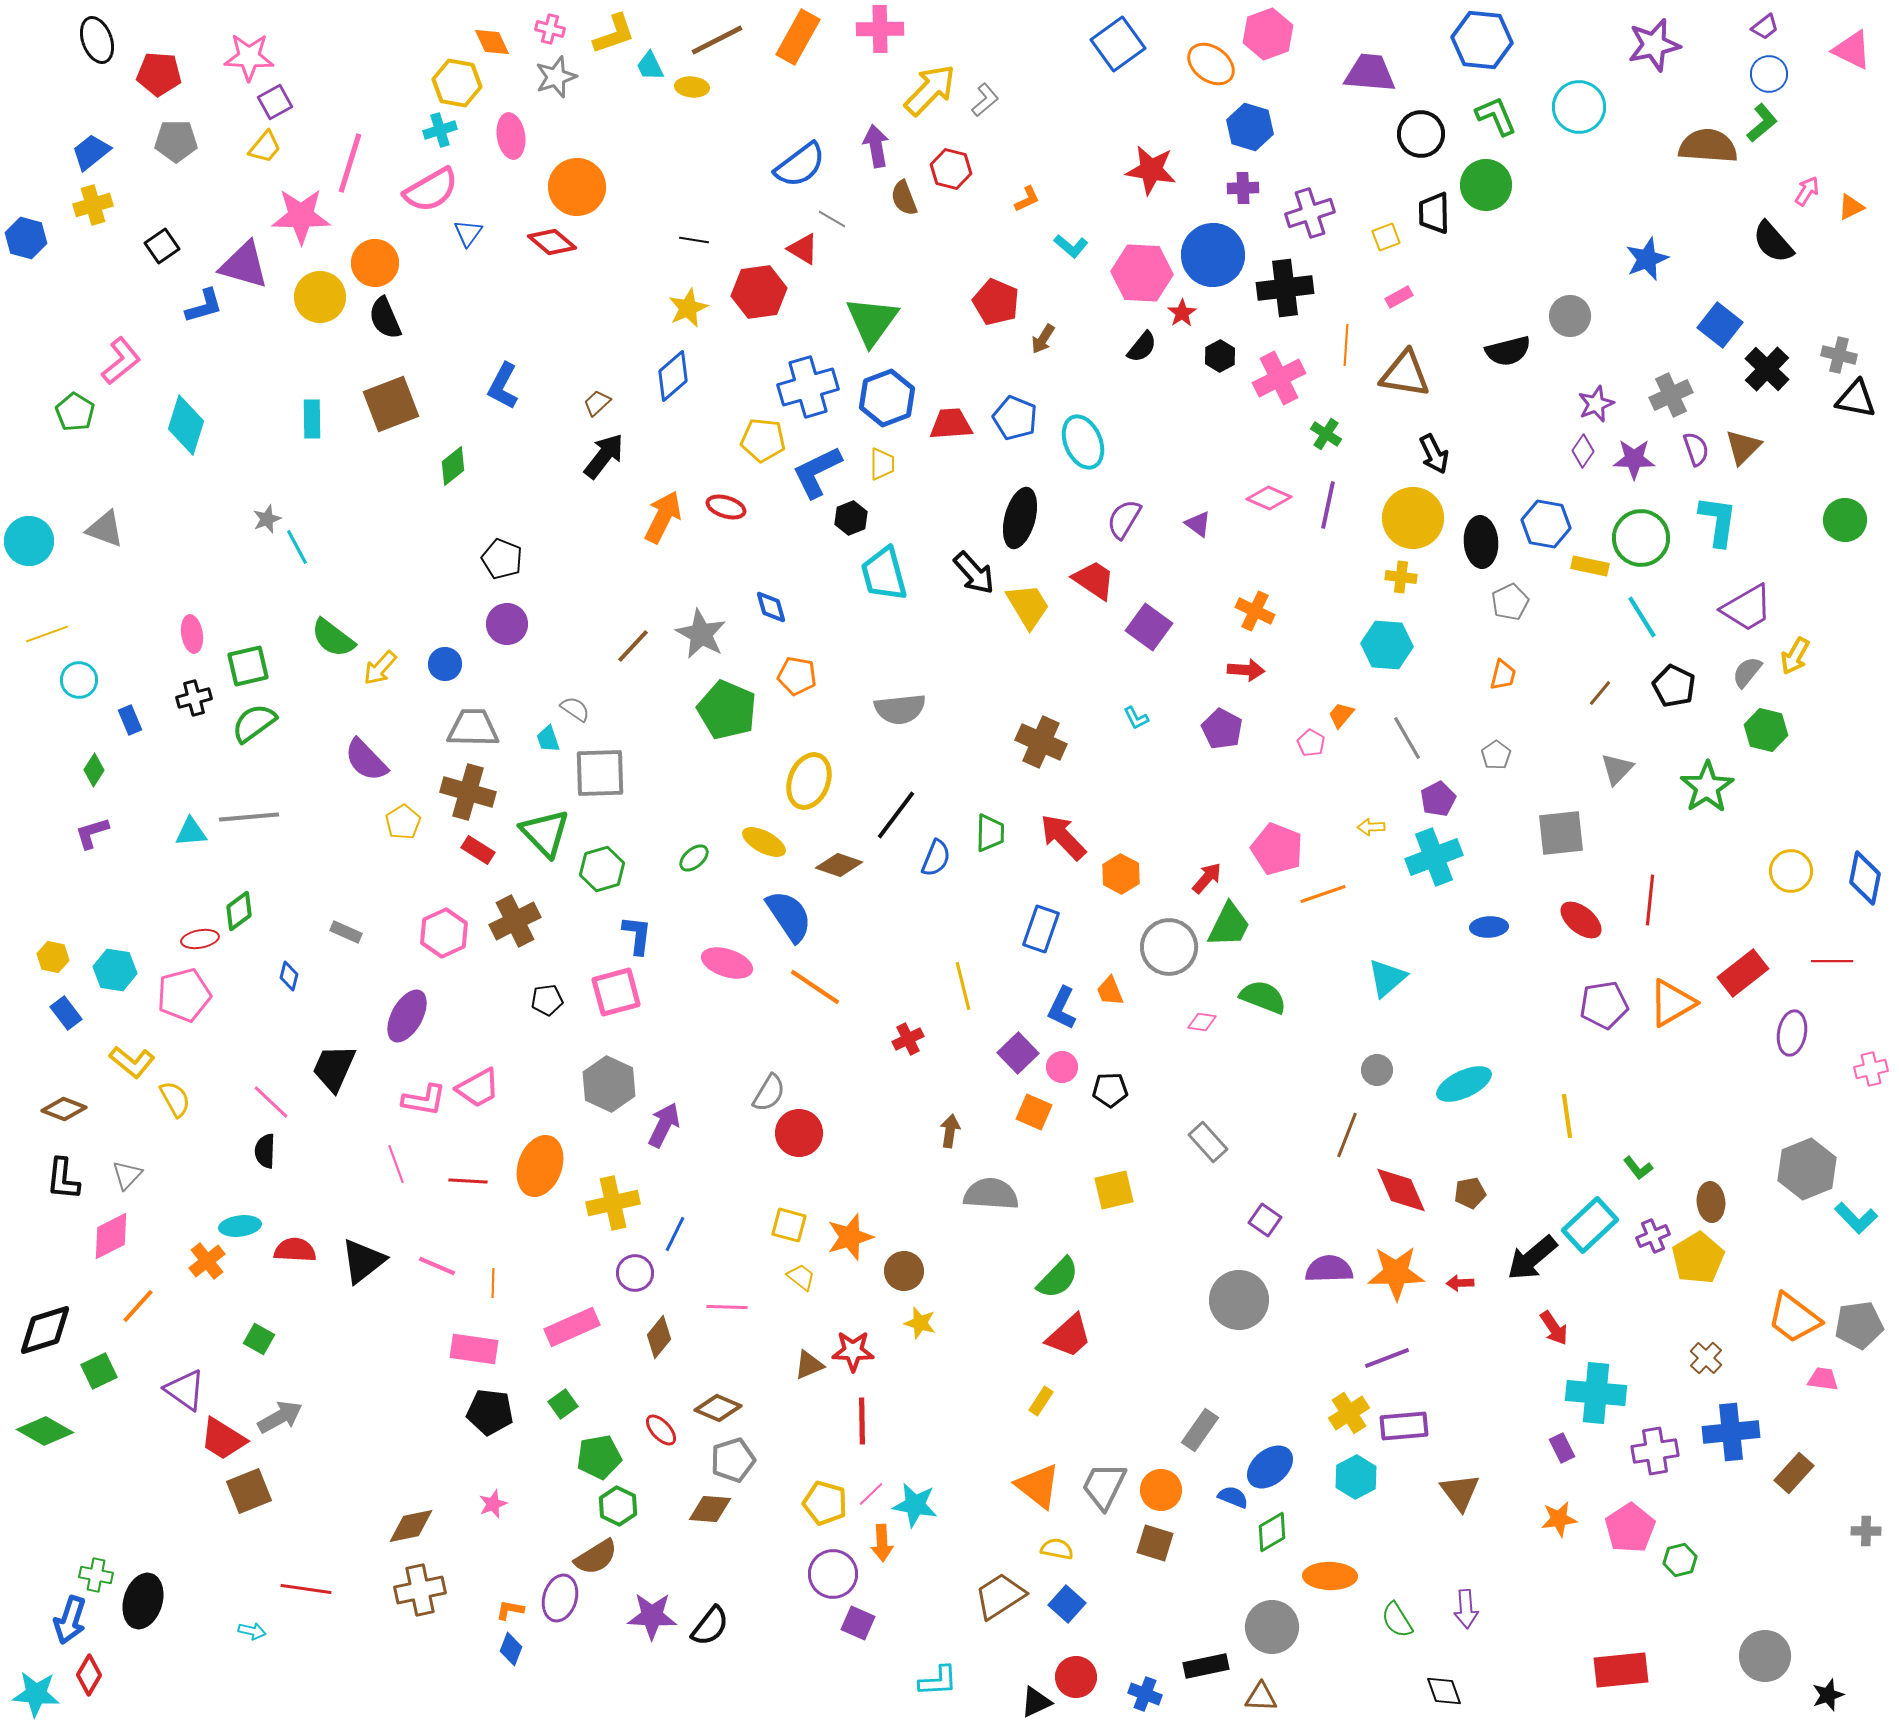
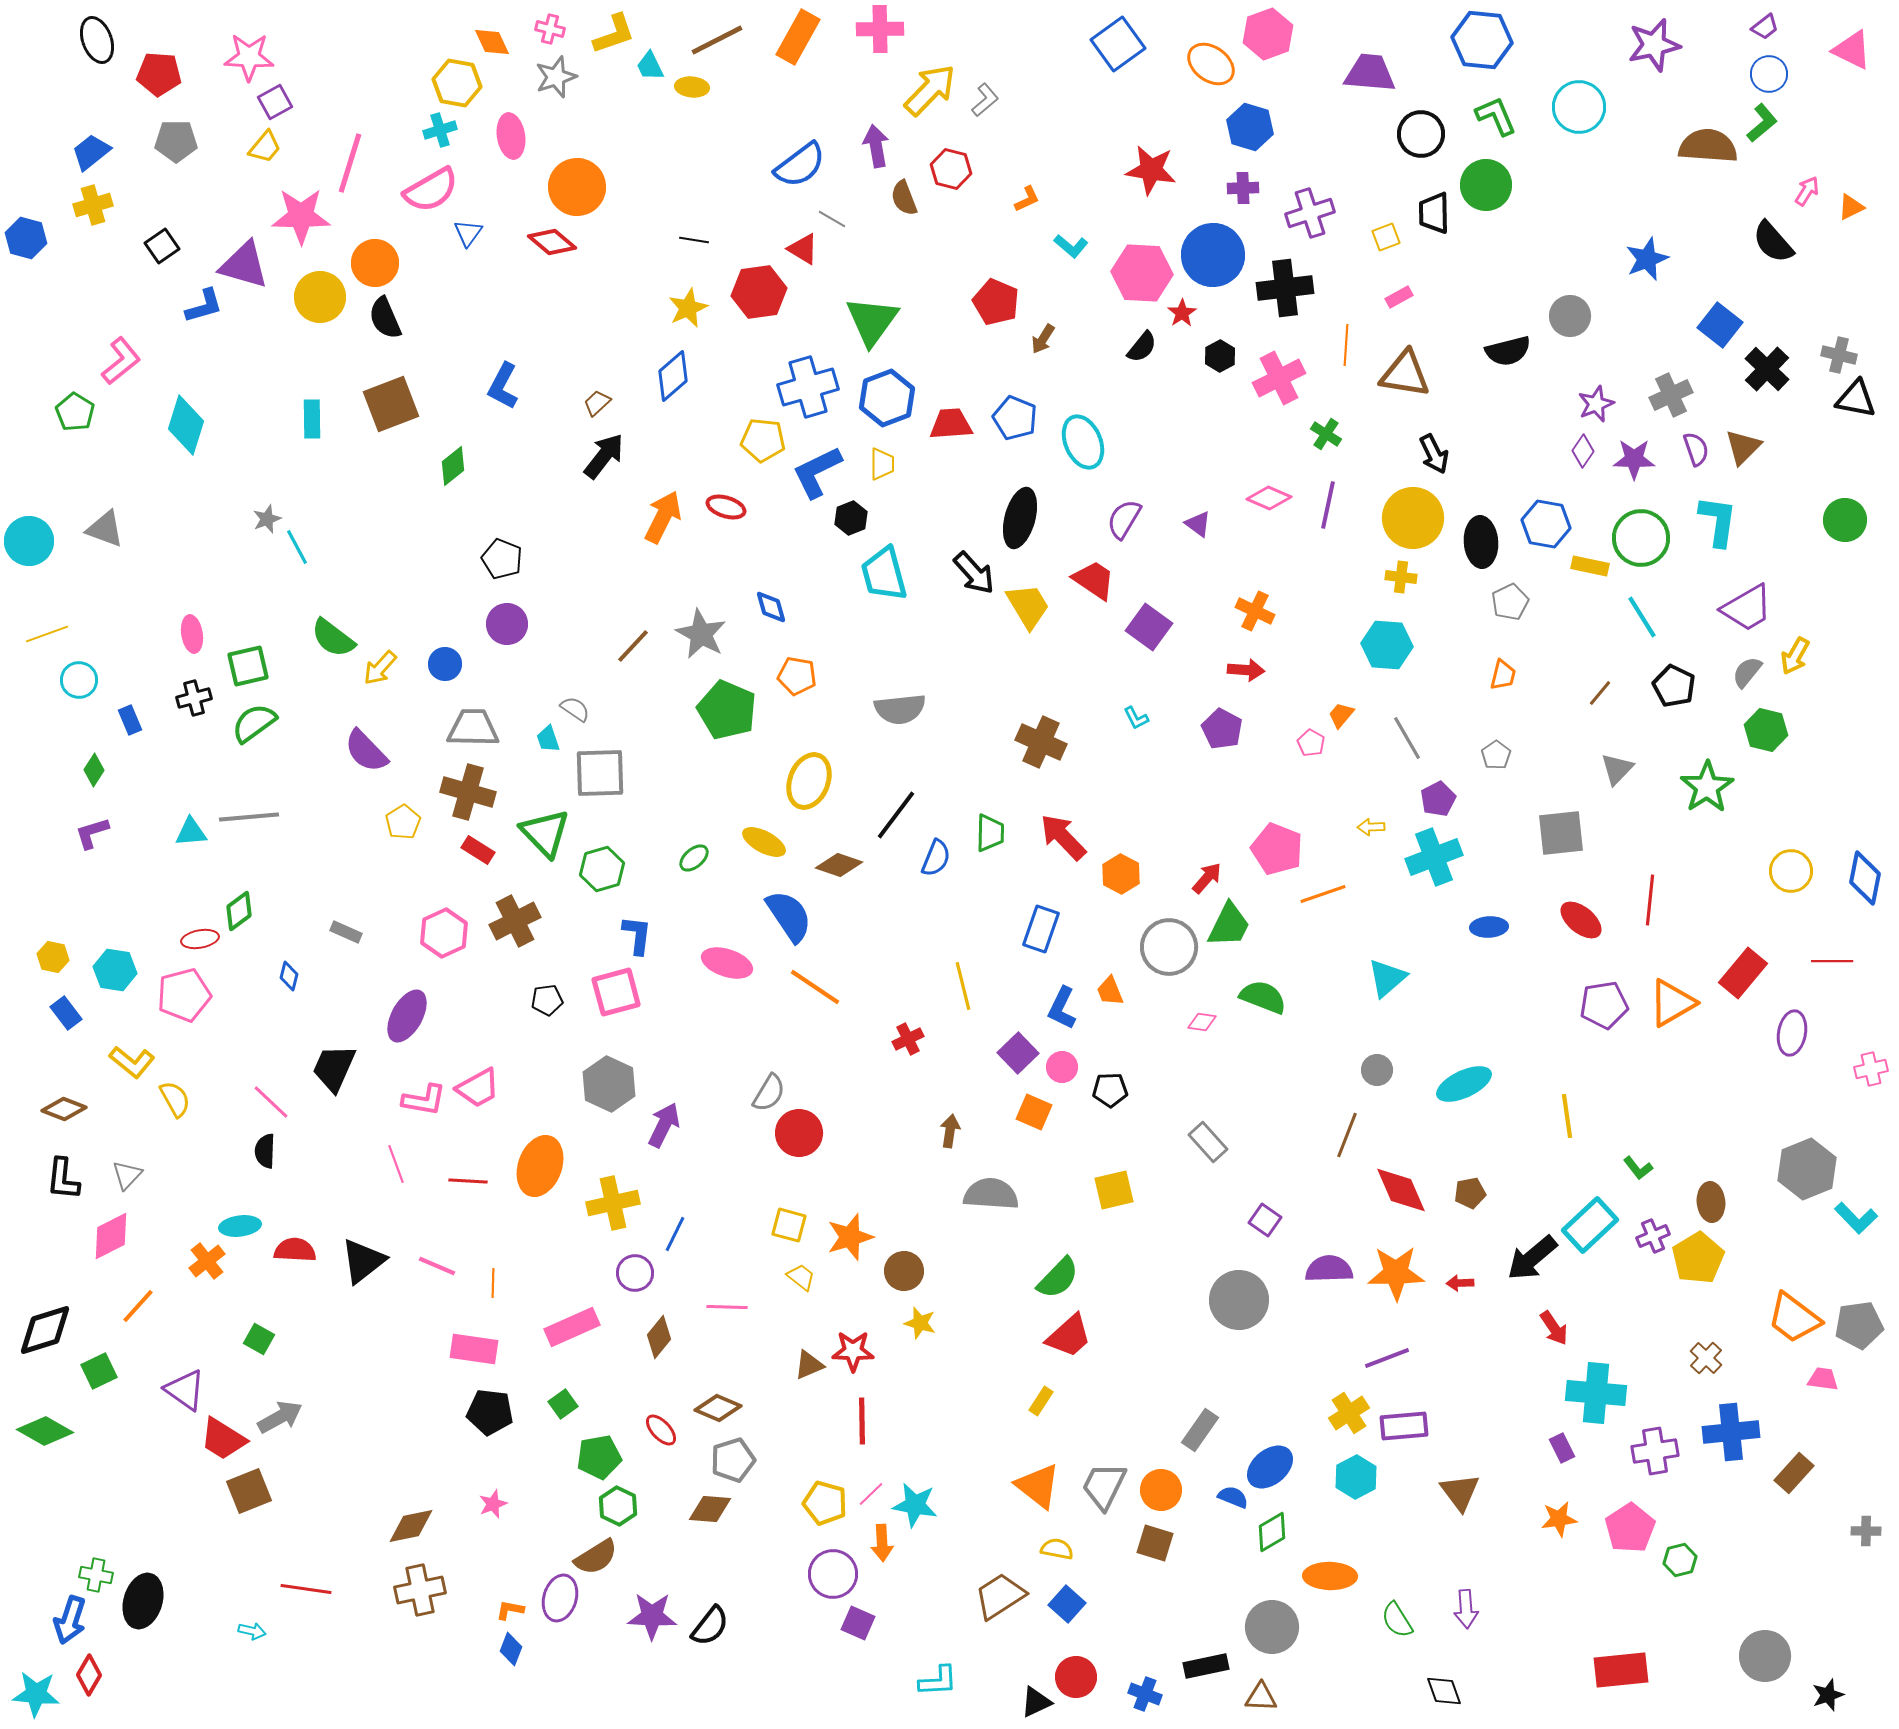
purple semicircle at (366, 760): moved 9 px up
red rectangle at (1743, 973): rotated 12 degrees counterclockwise
